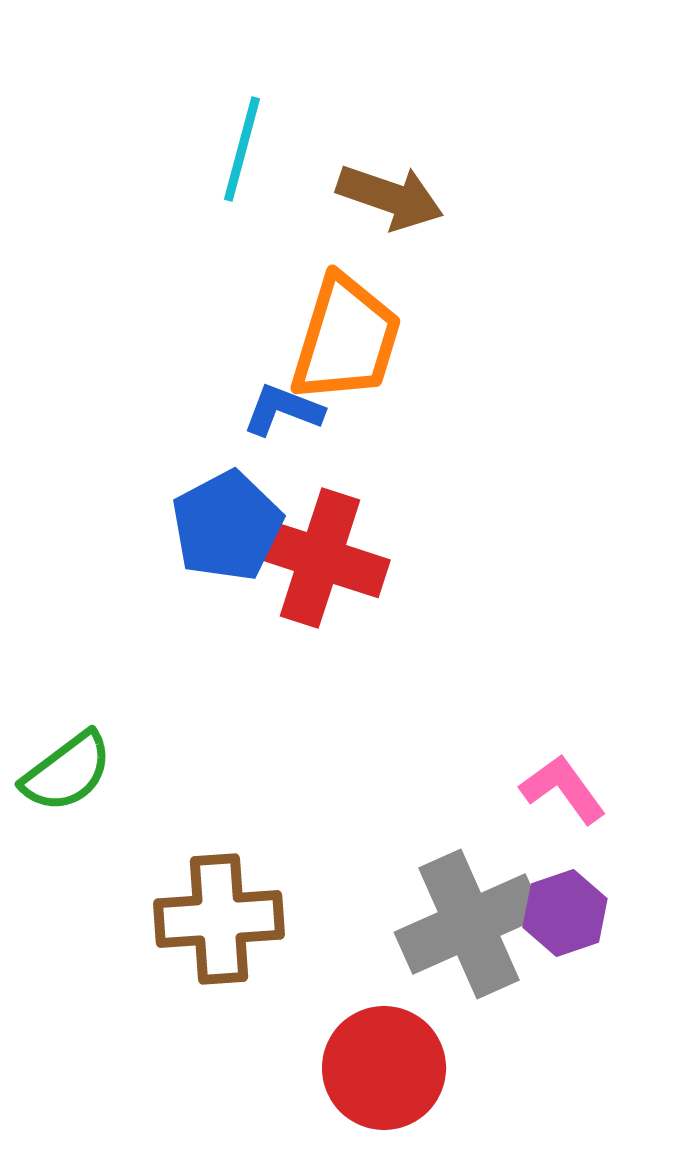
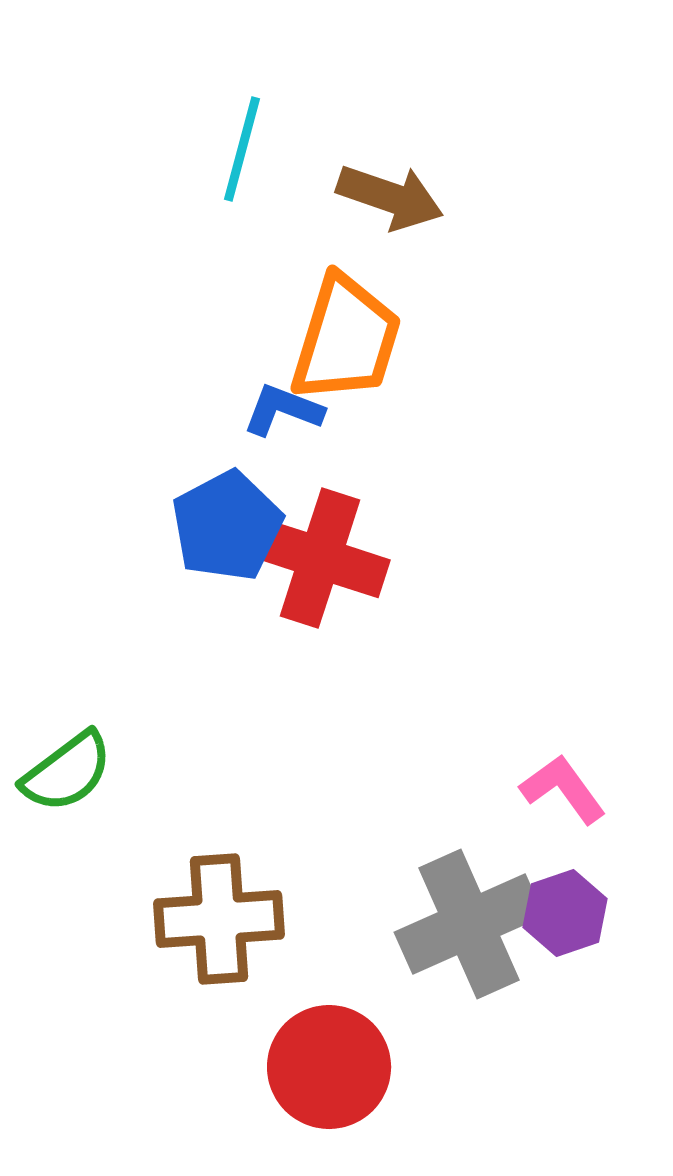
red circle: moved 55 px left, 1 px up
